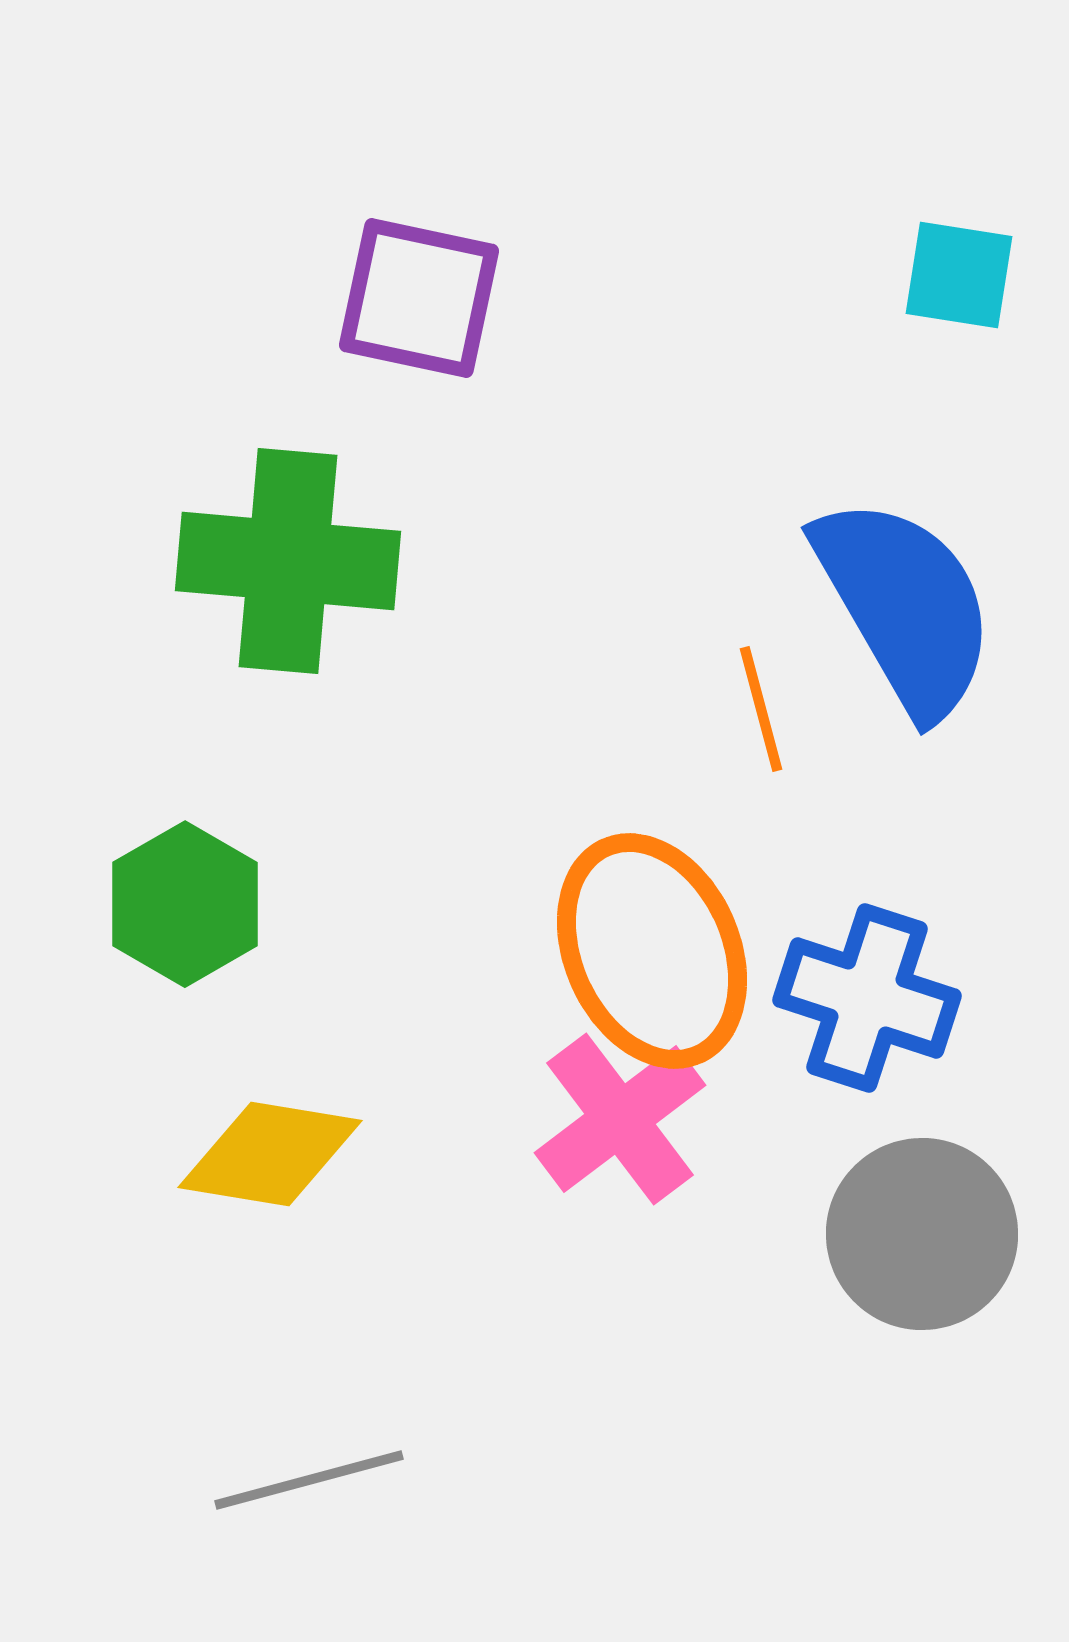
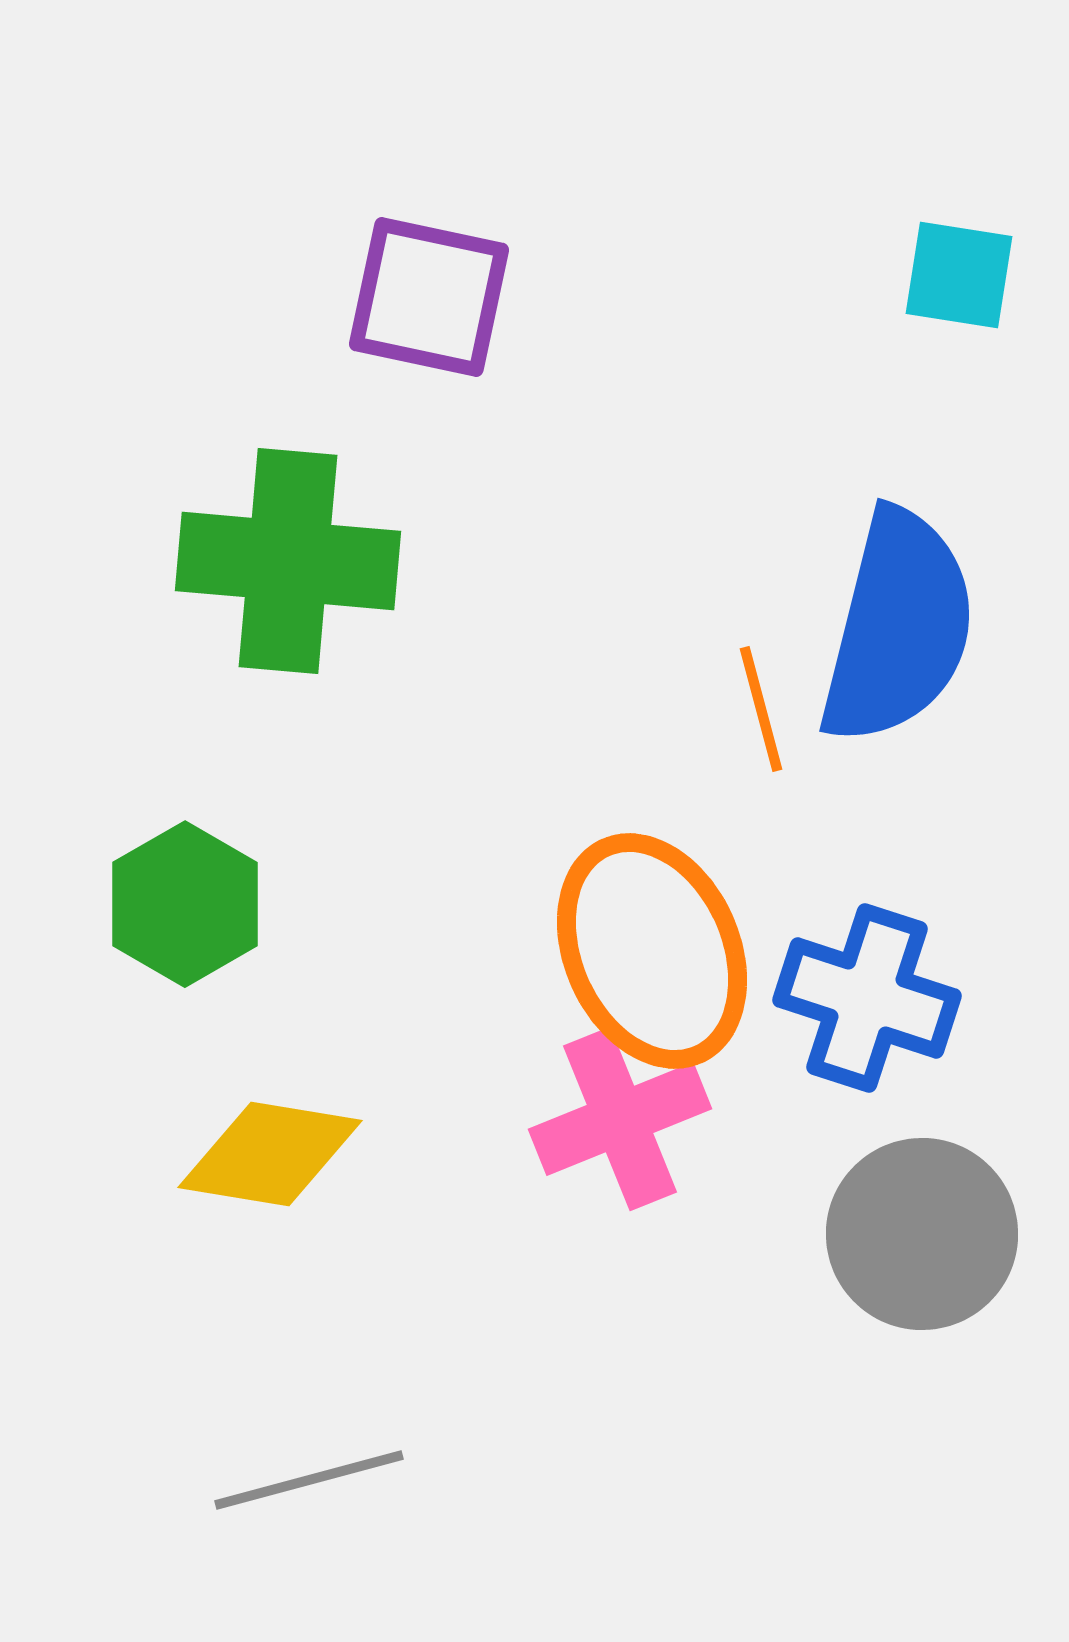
purple square: moved 10 px right, 1 px up
blue semicircle: moved 7 px left, 21 px down; rotated 44 degrees clockwise
pink cross: rotated 15 degrees clockwise
